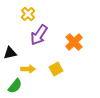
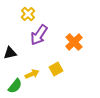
yellow arrow: moved 4 px right, 5 px down; rotated 24 degrees counterclockwise
